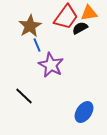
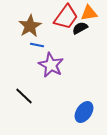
blue line: rotated 56 degrees counterclockwise
